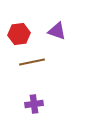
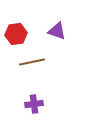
red hexagon: moved 3 px left
